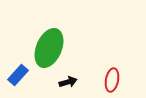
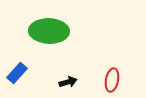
green ellipse: moved 17 px up; rotated 69 degrees clockwise
blue rectangle: moved 1 px left, 2 px up
